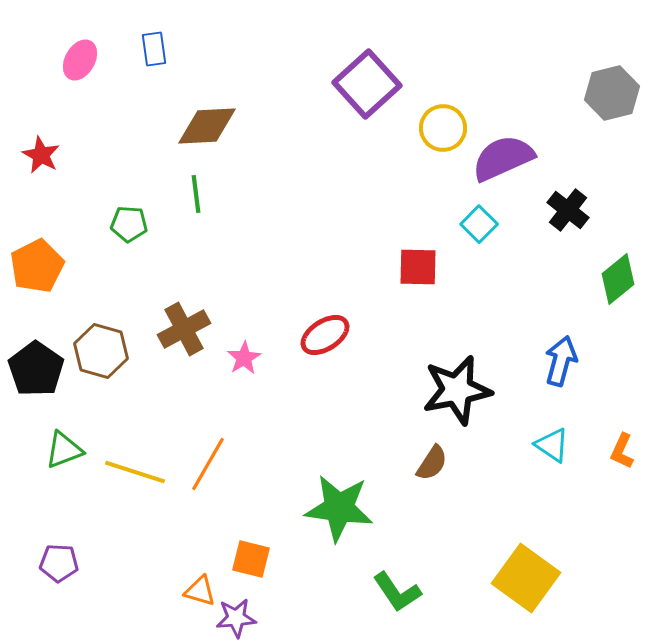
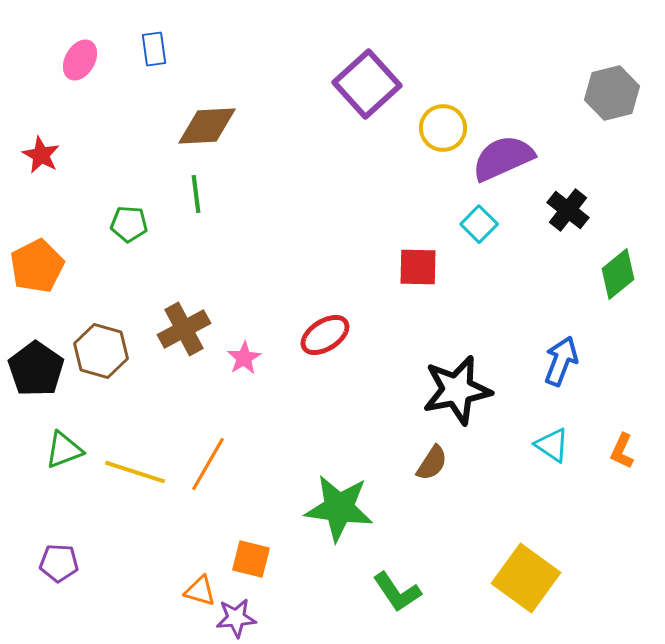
green diamond: moved 5 px up
blue arrow: rotated 6 degrees clockwise
